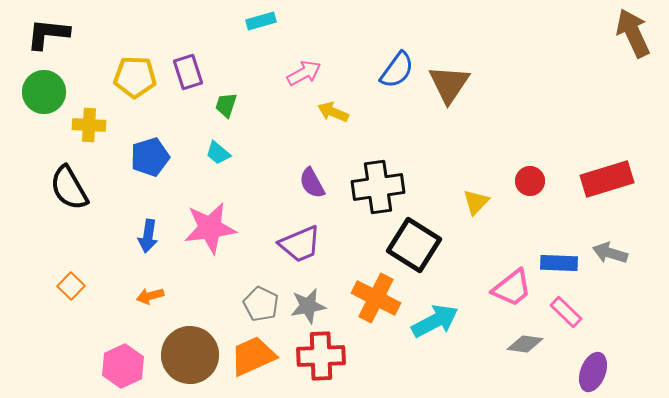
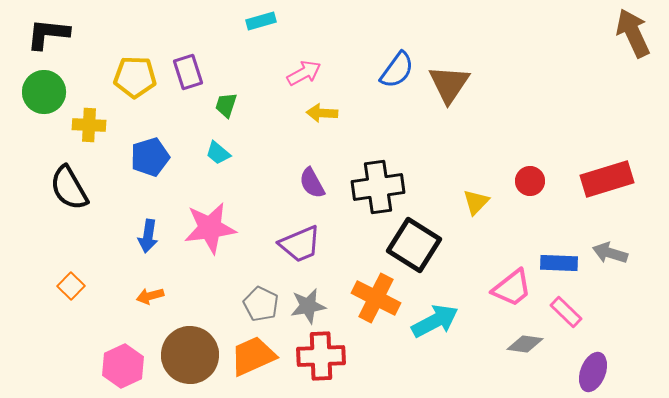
yellow arrow: moved 11 px left, 1 px down; rotated 20 degrees counterclockwise
